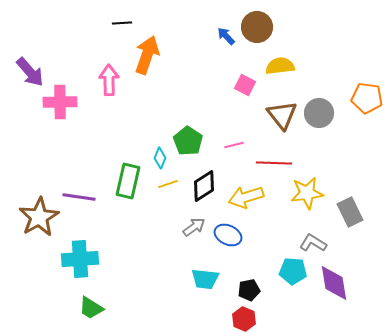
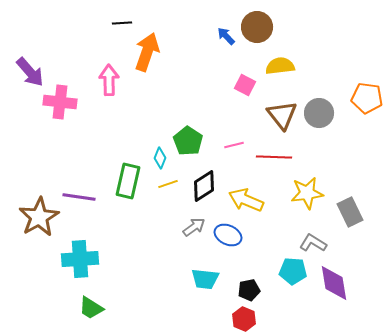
orange arrow: moved 3 px up
pink cross: rotated 8 degrees clockwise
red line: moved 6 px up
yellow arrow: moved 3 px down; rotated 40 degrees clockwise
